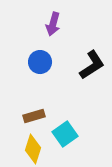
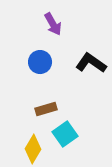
purple arrow: rotated 45 degrees counterclockwise
black L-shape: moved 1 px left, 2 px up; rotated 112 degrees counterclockwise
brown rectangle: moved 12 px right, 7 px up
yellow diamond: rotated 12 degrees clockwise
